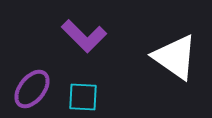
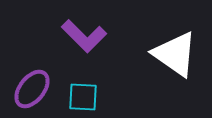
white triangle: moved 3 px up
